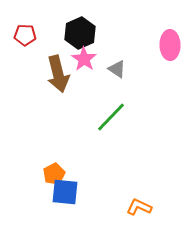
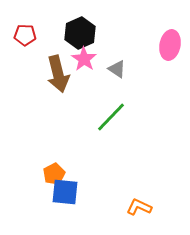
pink ellipse: rotated 12 degrees clockwise
